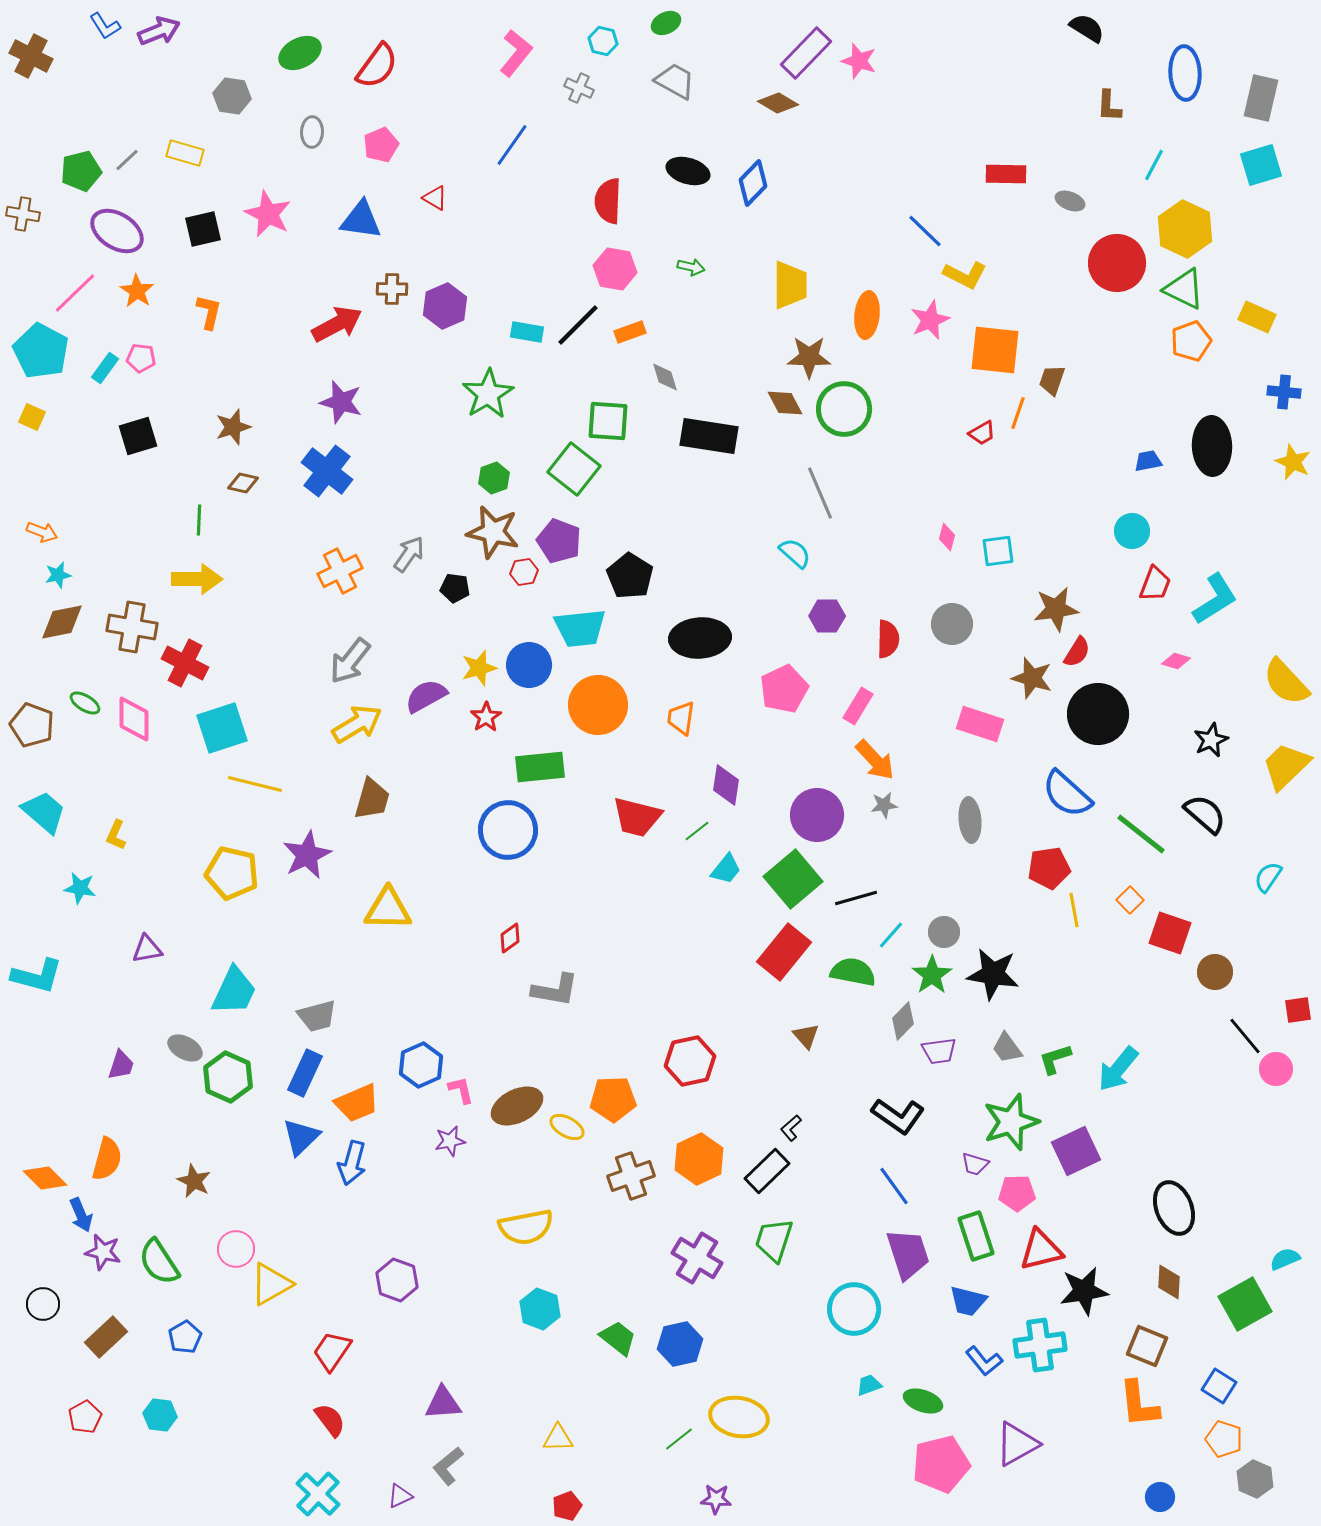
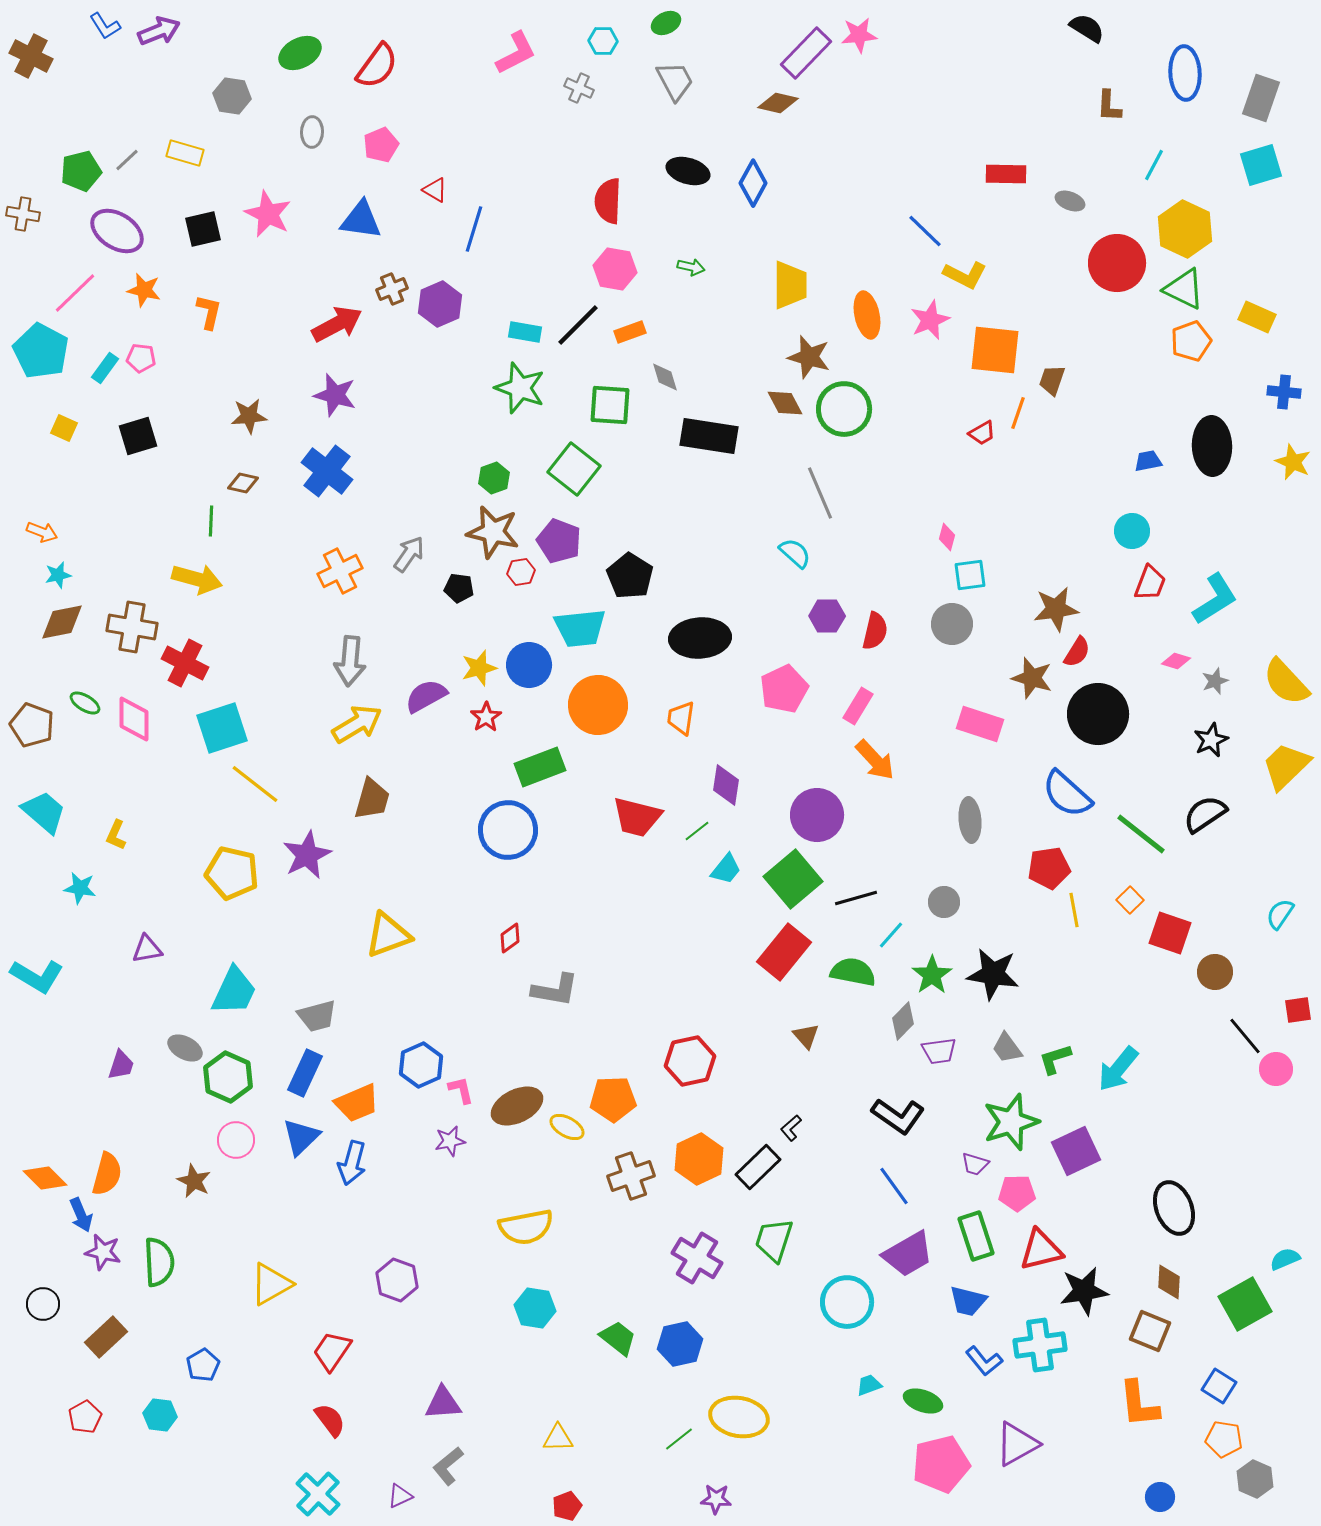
cyan hexagon at (603, 41): rotated 12 degrees counterclockwise
pink L-shape at (516, 53): rotated 24 degrees clockwise
pink star at (859, 61): moved 26 px up; rotated 24 degrees counterclockwise
gray trapezoid at (675, 81): rotated 33 degrees clockwise
gray rectangle at (1261, 98): rotated 6 degrees clockwise
brown diamond at (778, 103): rotated 18 degrees counterclockwise
blue line at (512, 145): moved 38 px left, 84 px down; rotated 18 degrees counterclockwise
blue diamond at (753, 183): rotated 15 degrees counterclockwise
red triangle at (435, 198): moved 8 px up
brown cross at (392, 289): rotated 24 degrees counterclockwise
orange star at (137, 291): moved 7 px right, 1 px up; rotated 20 degrees counterclockwise
purple hexagon at (445, 306): moved 5 px left, 2 px up
orange ellipse at (867, 315): rotated 18 degrees counterclockwise
cyan rectangle at (527, 332): moved 2 px left
brown star at (809, 357): rotated 15 degrees clockwise
green star at (488, 394): moved 32 px right, 6 px up; rotated 21 degrees counterclockwise
purple star at (341, 402): moved 6 px left, 7 px up
yellow square at (32, 417): moved 32 px right, 11 px down
green square at (608, 421): moved 2 px right, 16 px up
brown star at (233, 427): moved 16 px right, 11 px up; rotated 12 degrees clockwise
green line at (199, 520): moved 12 px right, 1 px down
cyan square at (998, 551): moved 28 px left, 24 px down
red hexagon at (524, 572): moved 3 px left
yellow arrow at (197, 579): rotated 15 degrees clockwise
red trapezoid at (1155, 584): moved 5 px left, 1 px up
black pentagon at (455, 588): moved 4 px right
red semicircle at (888, 639): moved 13 px left, 8 px up; rotated 12 degrees clockwise
gray arrow at (350, 661): rotated 33 degrees counterclockwise
green rectangle at (540, 767): rotated 15 degrees counterclockwise
yellow line at (255, 784): rotated 24 degrees clockwise
gray star at (884, 805): moved 331 px right, 124 px up; rotated 12 degrees counterclockwise
black semicircle at (1205, 814): rotated 75 degrees counterclockwise
cyan semicircle at (1268, 877): moved 12 px right, 37 px down
yellow triangle at (388, 909): moved 26 px down; rotated 21 degrees counterclockwise
gray circle at (944, 932): moved 30 px up
cyan L-shape at (37, 976): rotated 16 degrees clockwise
orange semicircle at (107, 1159): moved 15 px down
black rectangle at (767, 1171): moved 9 px left, 4 px up
pink circle at (236, 1249): moved 109 px up
purple trapezoid at (908, 1254): rotated 78 degrees clockwise
green semicircle at (159, 1262): rotated 150 degrees counterclockwise
cyan hexagon at (540, 1309): moved 5 px left, 1 px up; rotated 12 degrees counterclockwise
cyan circle at (854, 1309): moved 7 px left, 7 px up
blue pentagon at (185, 1337): moved 18 px right, 28 px down
brown square at (1147, 1346): moved 3 px right, 15 px up
orange pentagon at (1224, 1439): rotated 9 degrees counterclockwise
